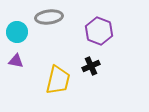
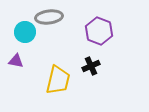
cyan circle: moved 8 px right
